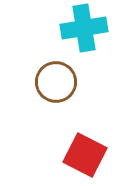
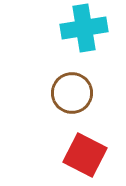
brown circle: moved 16 px right, 11 px down
